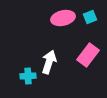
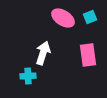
pink ellipse: rotated 45 degrees clockwise
pink rectangle: rotated 45 degrees counterclockwise
white arrow: moved 6 px left, 9 px up
